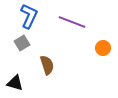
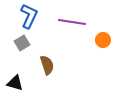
purple line: rotated 12 degrees counterclockwise
orange circle: moved 8 px up
